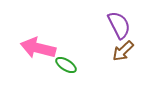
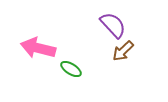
purple semicircle: moved 6 px left; rotated 16 degrees counterclockwise
green ellipse: moved 5 px right, 4 px down
